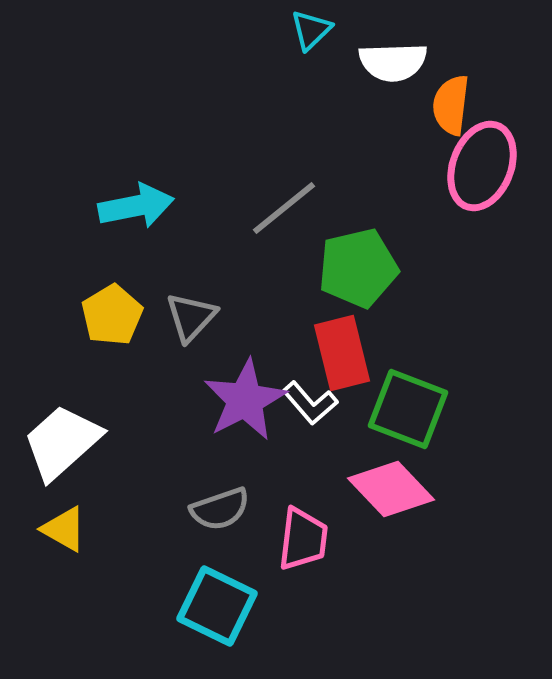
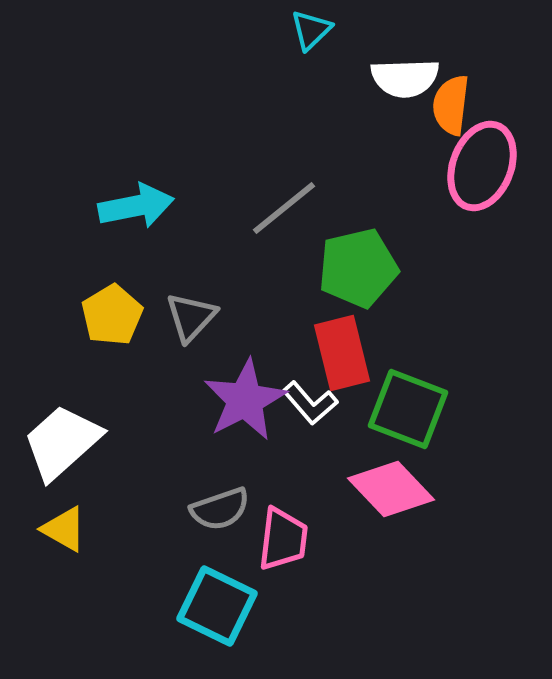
white semicircle: moved 12 px right, 16 px down
pink trapezoid: moved 20 px left
